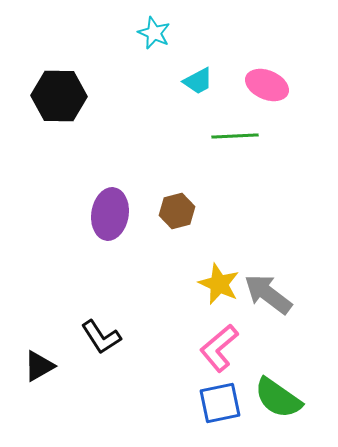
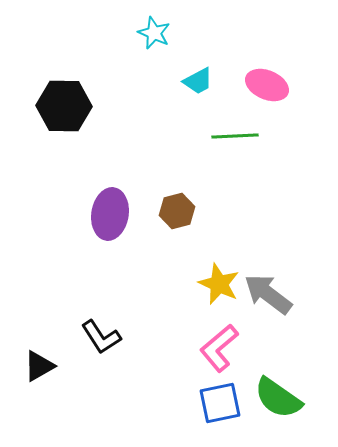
black hexagon: moved 5 px right, 10 px down
